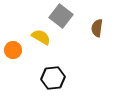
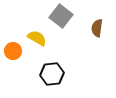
yellow semicircle: moved 4 px left, 1 px down
orange circle: moved 1 px down
black hexagon: moved 1 px left, 4 px up
